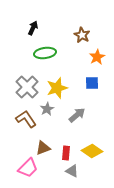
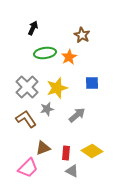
orange star: moved 28 px left
gray star: rotated 16 degrees clockwise
